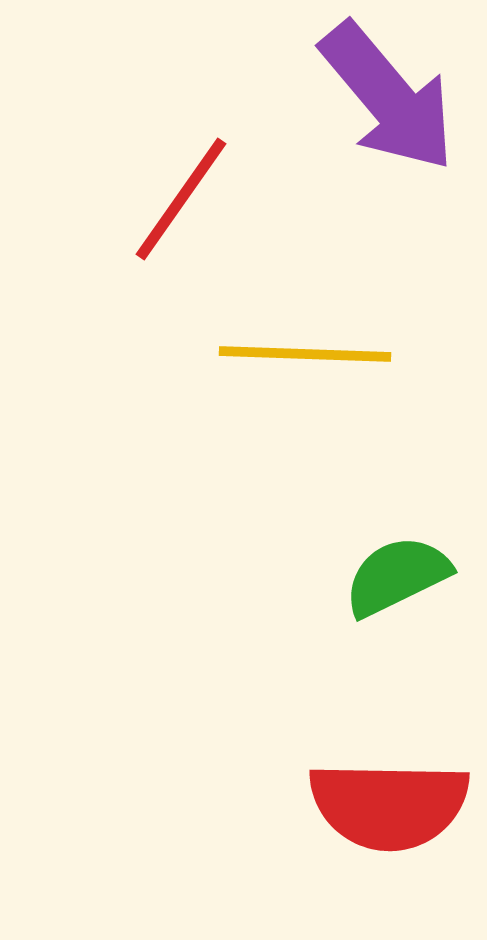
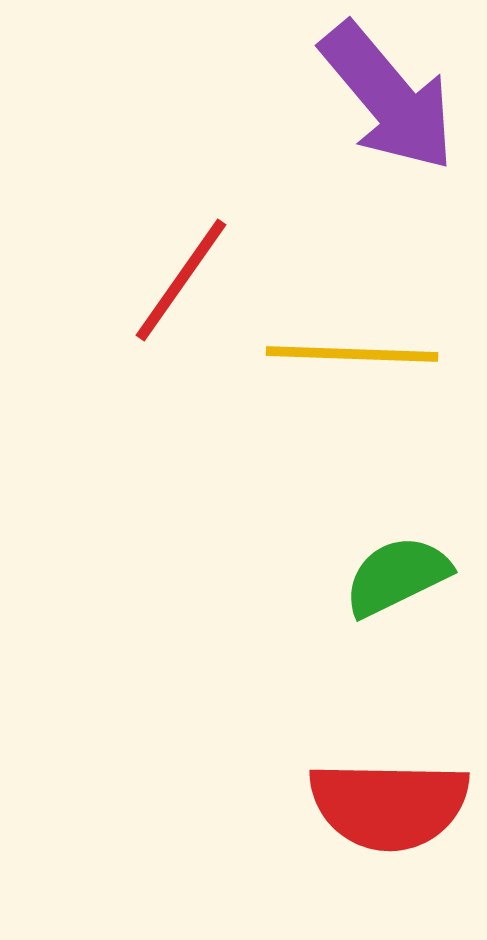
red line: moved 81 px down
yellow line: moved 47 px right
